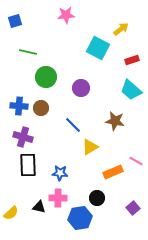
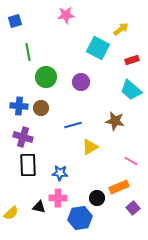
green line: rotated 66 degrees clockwise
purple circle: moved 6 px up
blue line: rotated 60 degrees counterclockwise
pink line: moved 5 px left
orange rectangle: moved 6 px right, 15 px down
